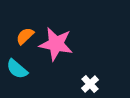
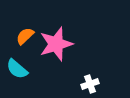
pink star: rotated 28 degrees counterclockwise
white cross: rotated 24 degrees clockwise
